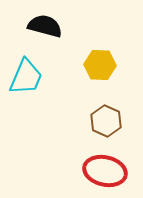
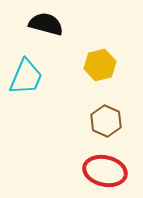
black semicircle: moved 1 px right, 2 px up
yellow hexagon: rotated 16 degrees counterclockwise
